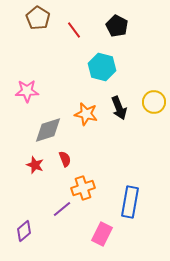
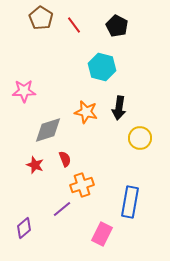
brown pentagon: moved 3 px right
red line: moved 5 px up
pink star: moved 3 px left
yellow circle: moved 14 px left, 36 px down
black arrow: rotated 30 degrees clockwise
orange star: moved 2 px up
orange cross: moved 1 px left, 3 px up
purple diamond: moved 3 px up
